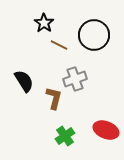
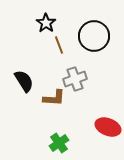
black star: moved 2 px right
black circle: moved 1 px down
brown line: rotated 42 degrees clockwise
brown L-shape: rotated 80 degrees clockwise
red ellipse: moved 2 px right, 3 px up
green cross: moved 6 px left, 7 px down
